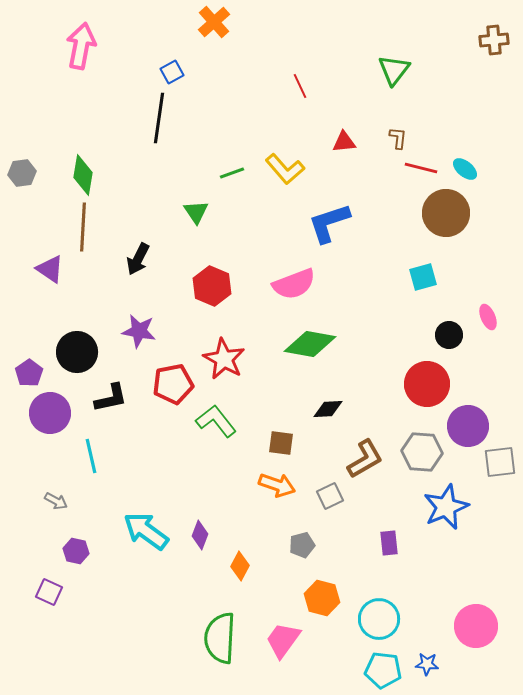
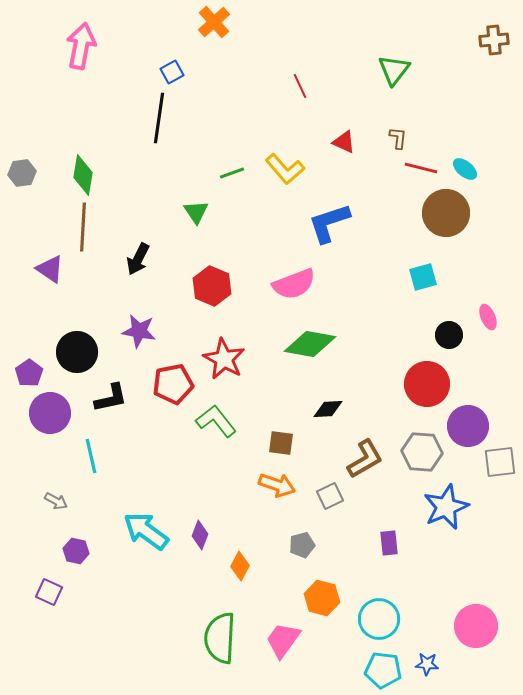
red triangle at (344, 142): rotated 30 degrees clockwise
